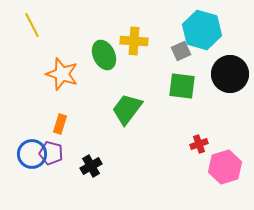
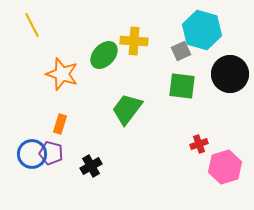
green ellipse: rotated 68 degrees clockwise
